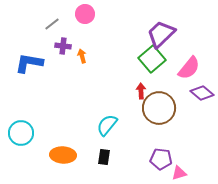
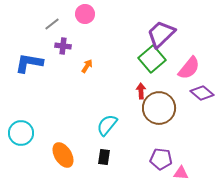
orange arrow: moved 5 px right, 10 px down; rotated 48 degrees clockwise
orange ellipse: rotated 55 degrees clockwise
pink triangle: moved 2 px right; rotated 21 degrees clockwise
